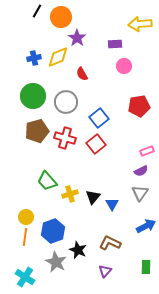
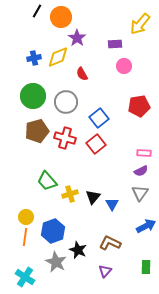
yellow arrow: rotated 45 degrees counterclockwise
pink rectangle: moved 3 px left, 2 px down; rotated 24 degrees clockwise
